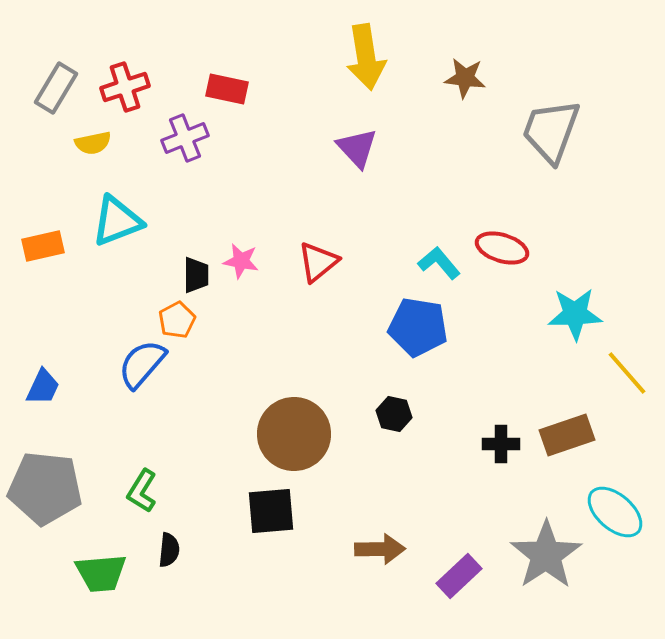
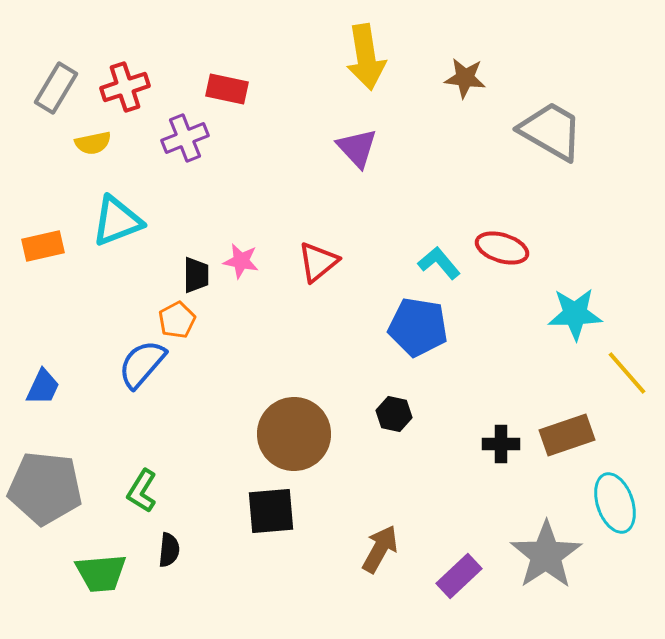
gray trapezoid: rotated 100 degrees clockwise
cyan ellipse: moved 9 px up; rotated 30 degrees clockwise
brown arrow: rotated 60 degrees counterclockwise
